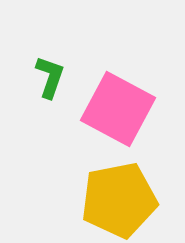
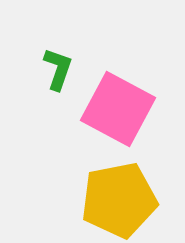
green L-shape: moved 8 px right, 8 px up
